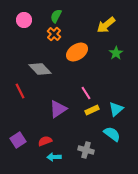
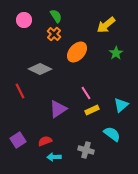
green semicircle: rotated 120 degrees clockwise
orange ellipse: rotated 15 degrees counterclockwise
gray diamond: rotated 20 degrees counterclockwise
cyan triangle: moved 5 px right, 4 px up
